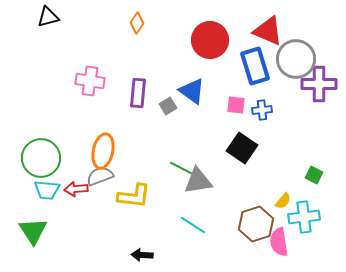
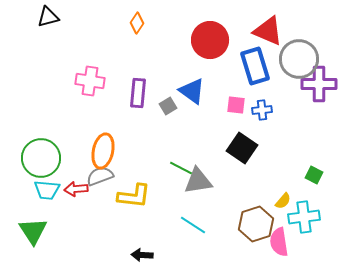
gray circle: moved 3 px right
